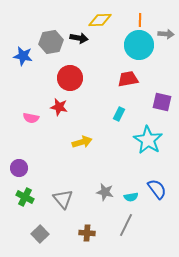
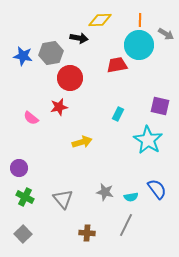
gray arrow: rotated 28 degrees clockwise
gray hexagon: moved 11 px down
red trapezoid: moved 11 px left, 14 px up
purple square: moved 2 px left, 4 px down
red star: rotated 24 degrees counterclockwise
cyan rectangle: moved 1 px left
pink semicircle: rotated 28 degrees clockwise
gray square: moved 17 px left
